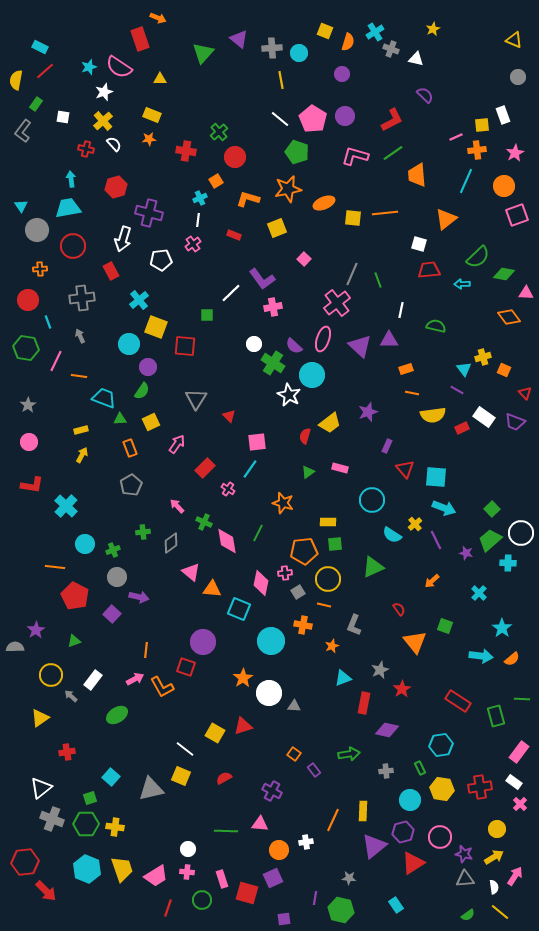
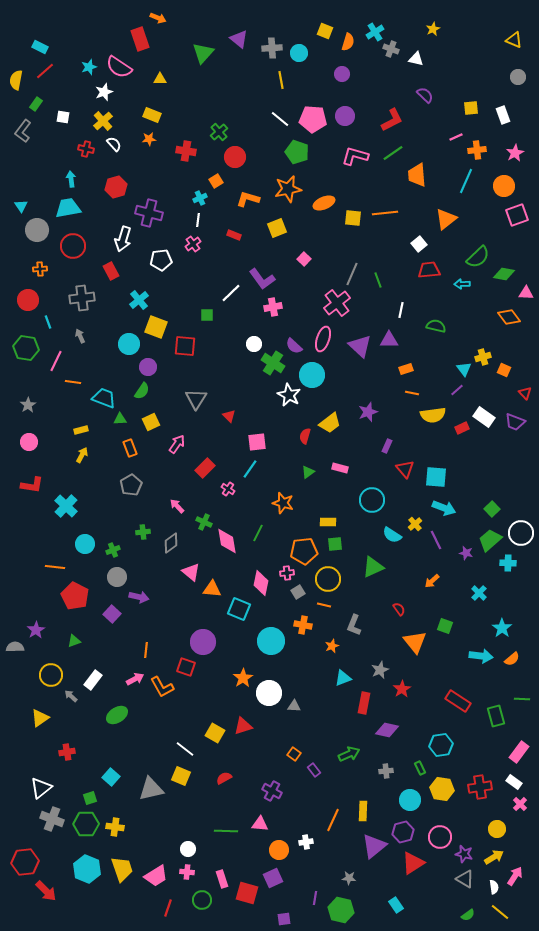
pink pentagon at (313, 119): rotated 28 degrees counterclockwise
yellow square at (482, 125): moved 11 px left, 17 px up
white square at (419, 244): rotated 35 degrees clockwise
orange line at (79, 376): moved 6 px left, 6 px down
purple line at (457, 390): rotated 72 degrees counterclockwise
pink cross at (285, 573): moved 2 px right
green arrow at (349, 754): rotated 15 degrees counterclockwise
gray triangle at (465, 879): rotated 36 degrees clockwise
